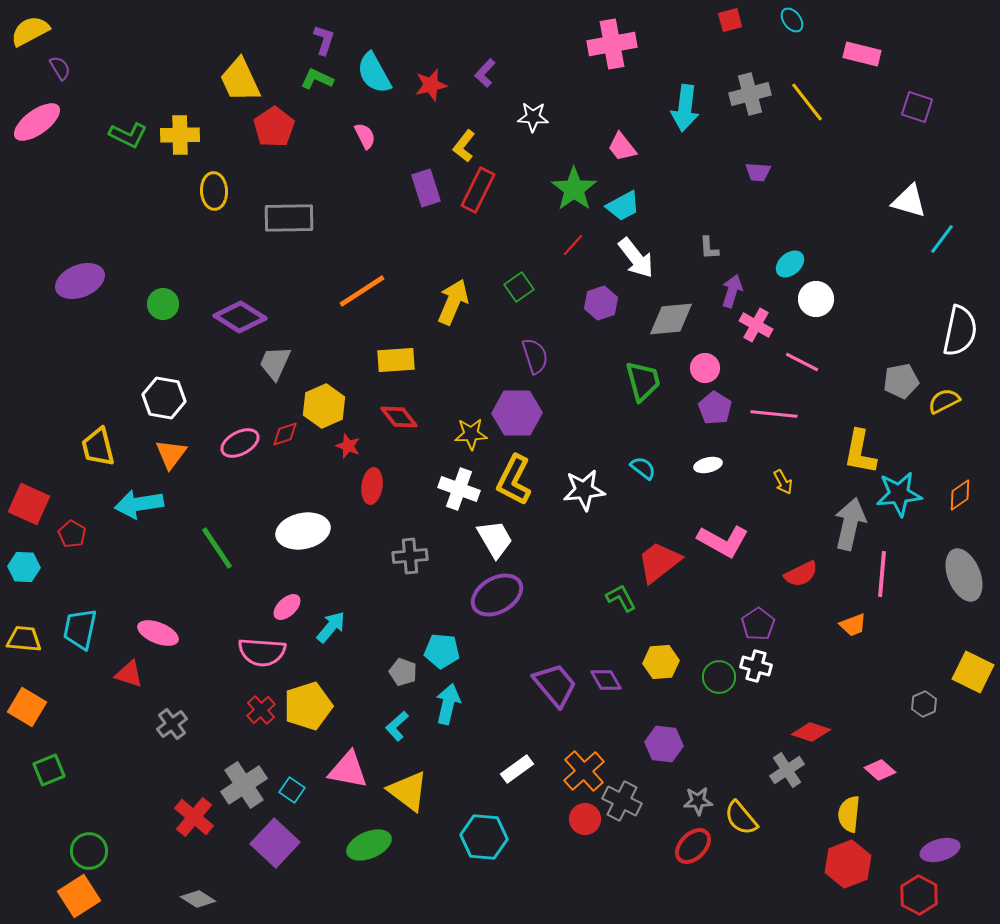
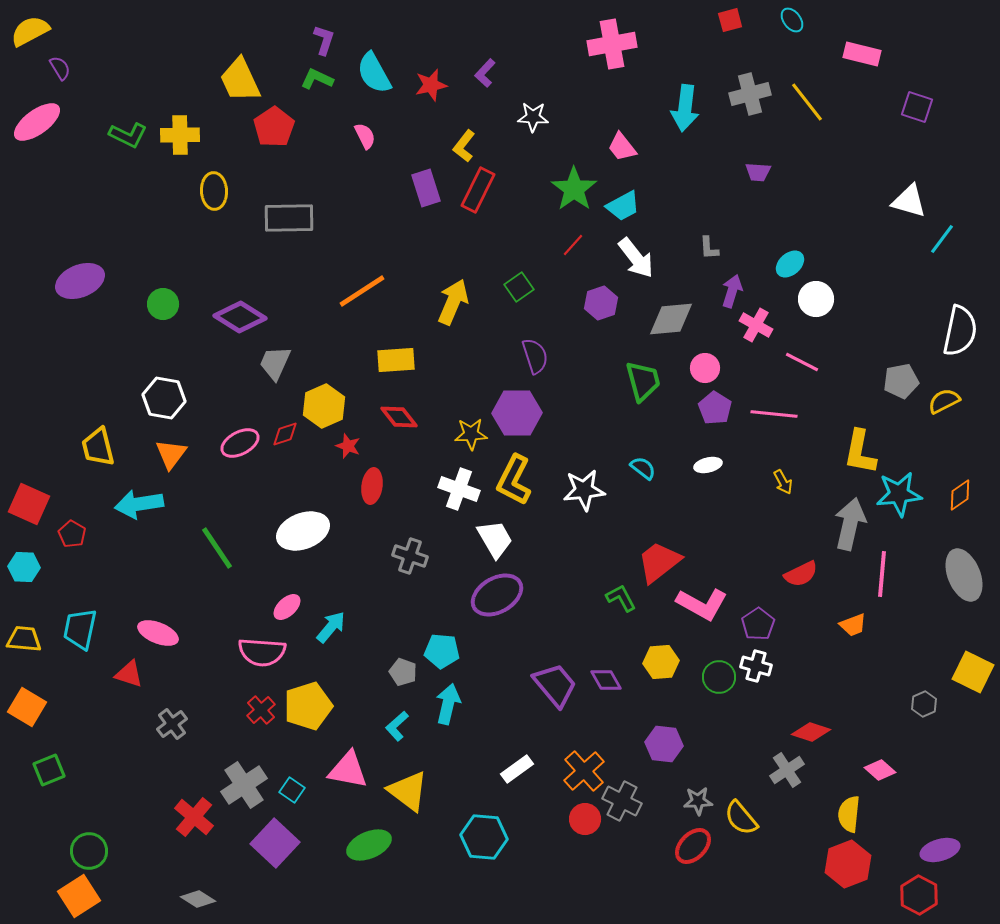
white ellipse at (303, 531): rotated 9 degrees counterclockwise
pink L-shape at (723, 541): moved 21 px left, 63 px down
gray cross at (410, 556): rotated 24 degrees clockwise
